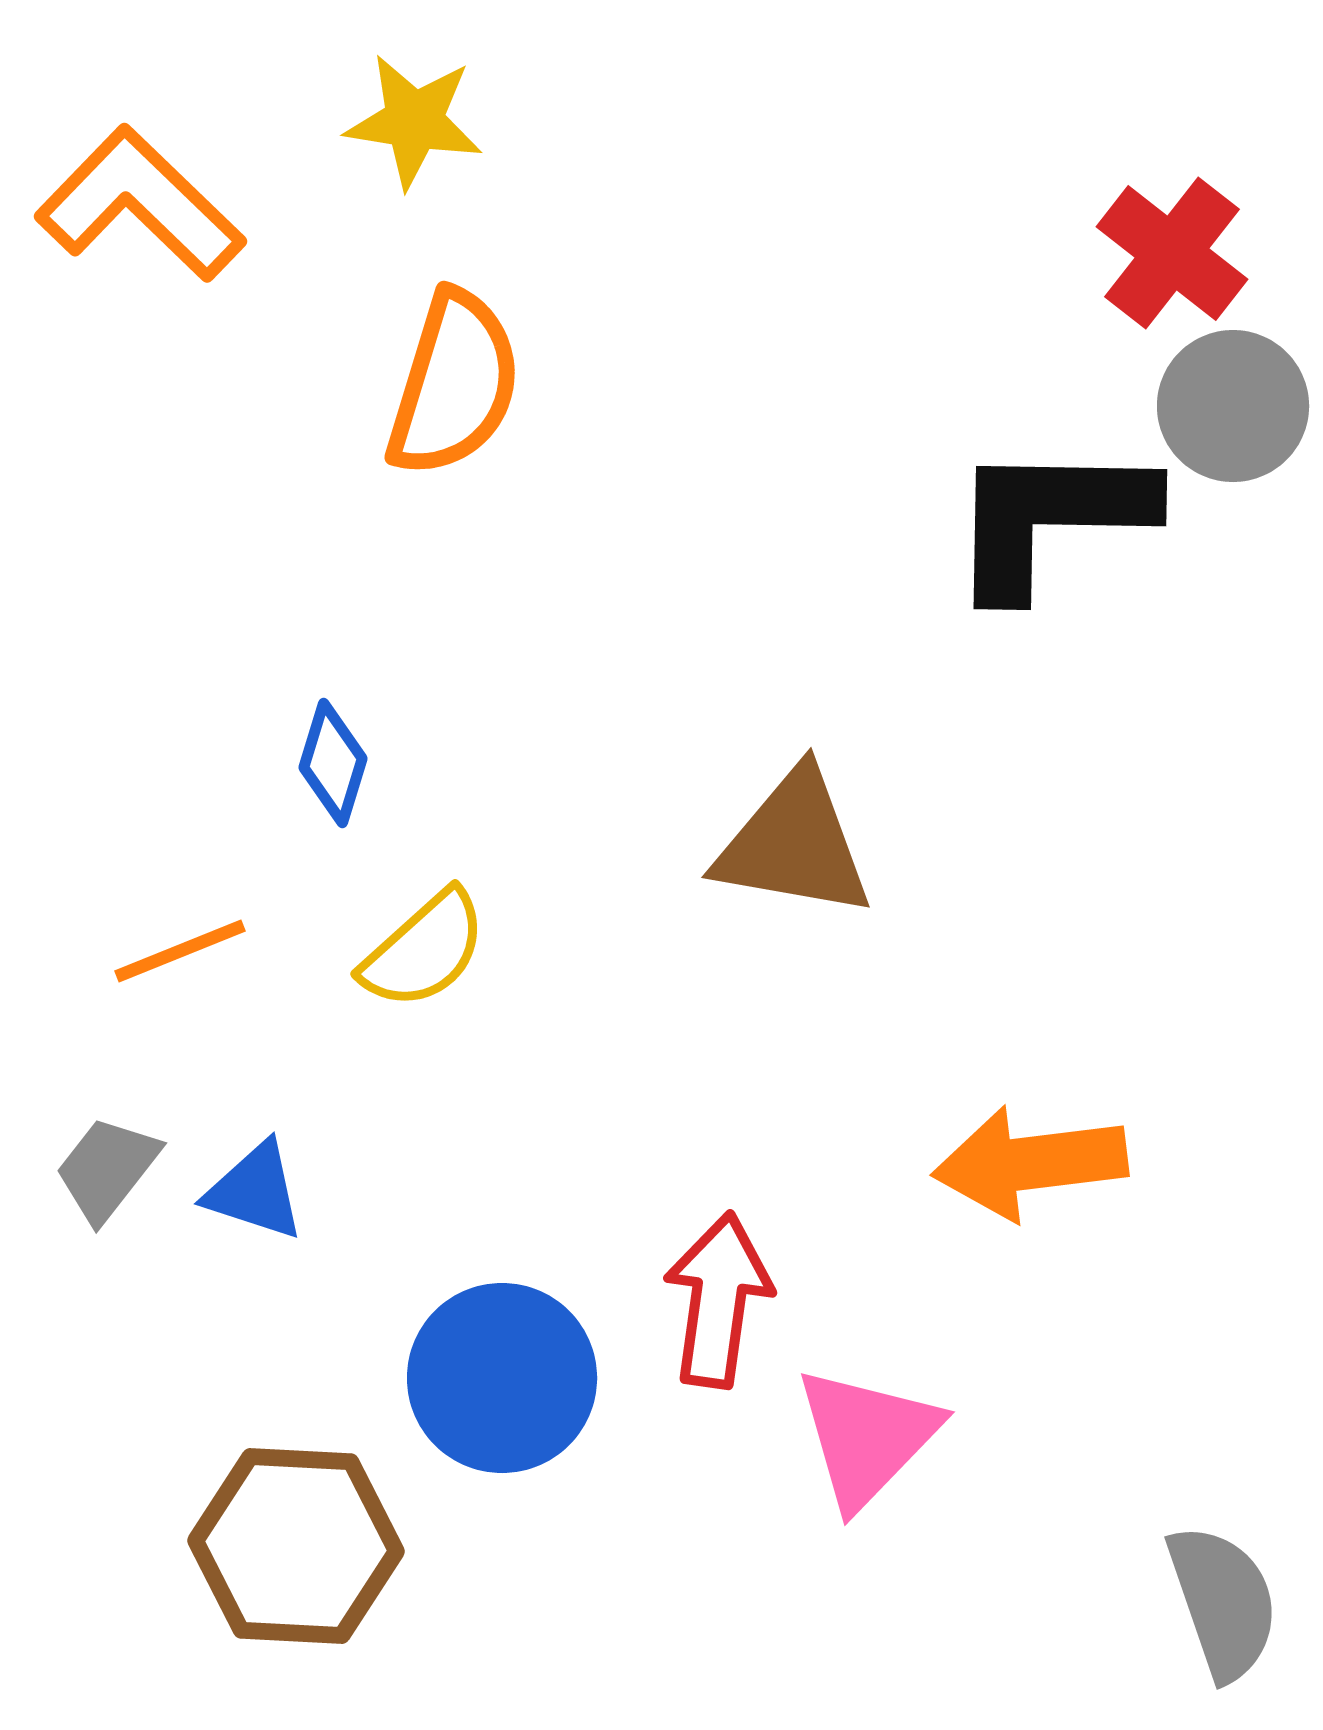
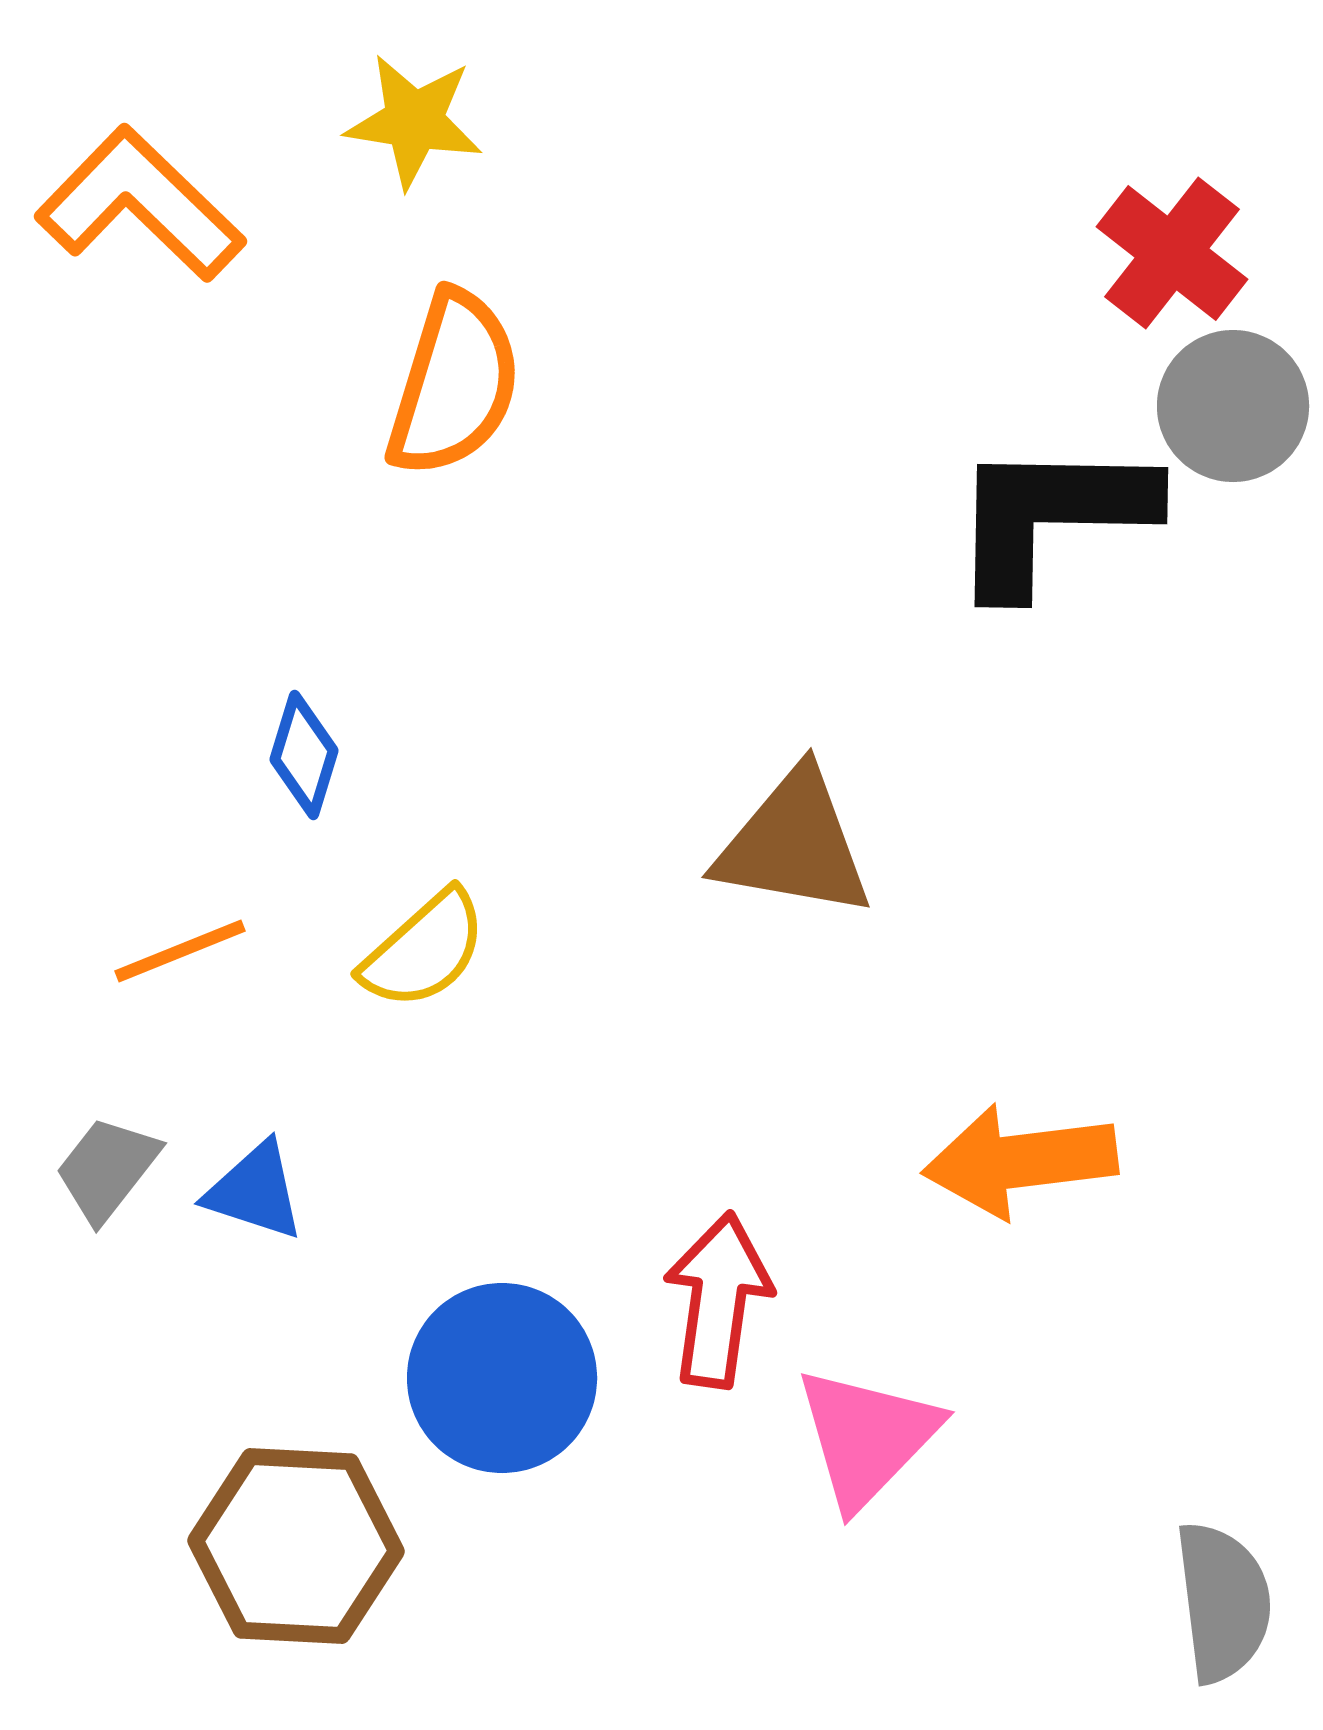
black L-shape: moved 1 px right, 2 px up
blue diamond: moved 29 px left, 8 px up
orange arrow: moved 10 px left, 2 px up
gray semicircle: rotated 12 degrees clockwise
